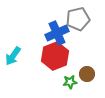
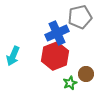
gray pentagon: moved 2 px right, 2 px up
cyan arrow: rotated 12 degrees counterclockwise
brown circle: moved 1 px left
green star: moved 1 px down; rotated 16 degrees counterclockwise
